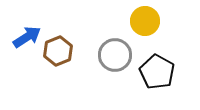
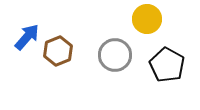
yellow circle: moved 2 px right, 2 px up
blue arrow: rotated 16 degrees counterclockwise
black pentagon: moved 10 px right, 7 px up
